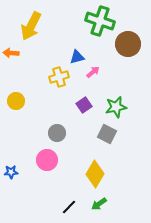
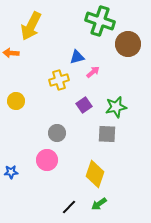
yellow cross: moved 3 px down
gray square: rotated 24 degrees counterclockwise
yellow diamond: rotated 12 degrees counterclockwise
